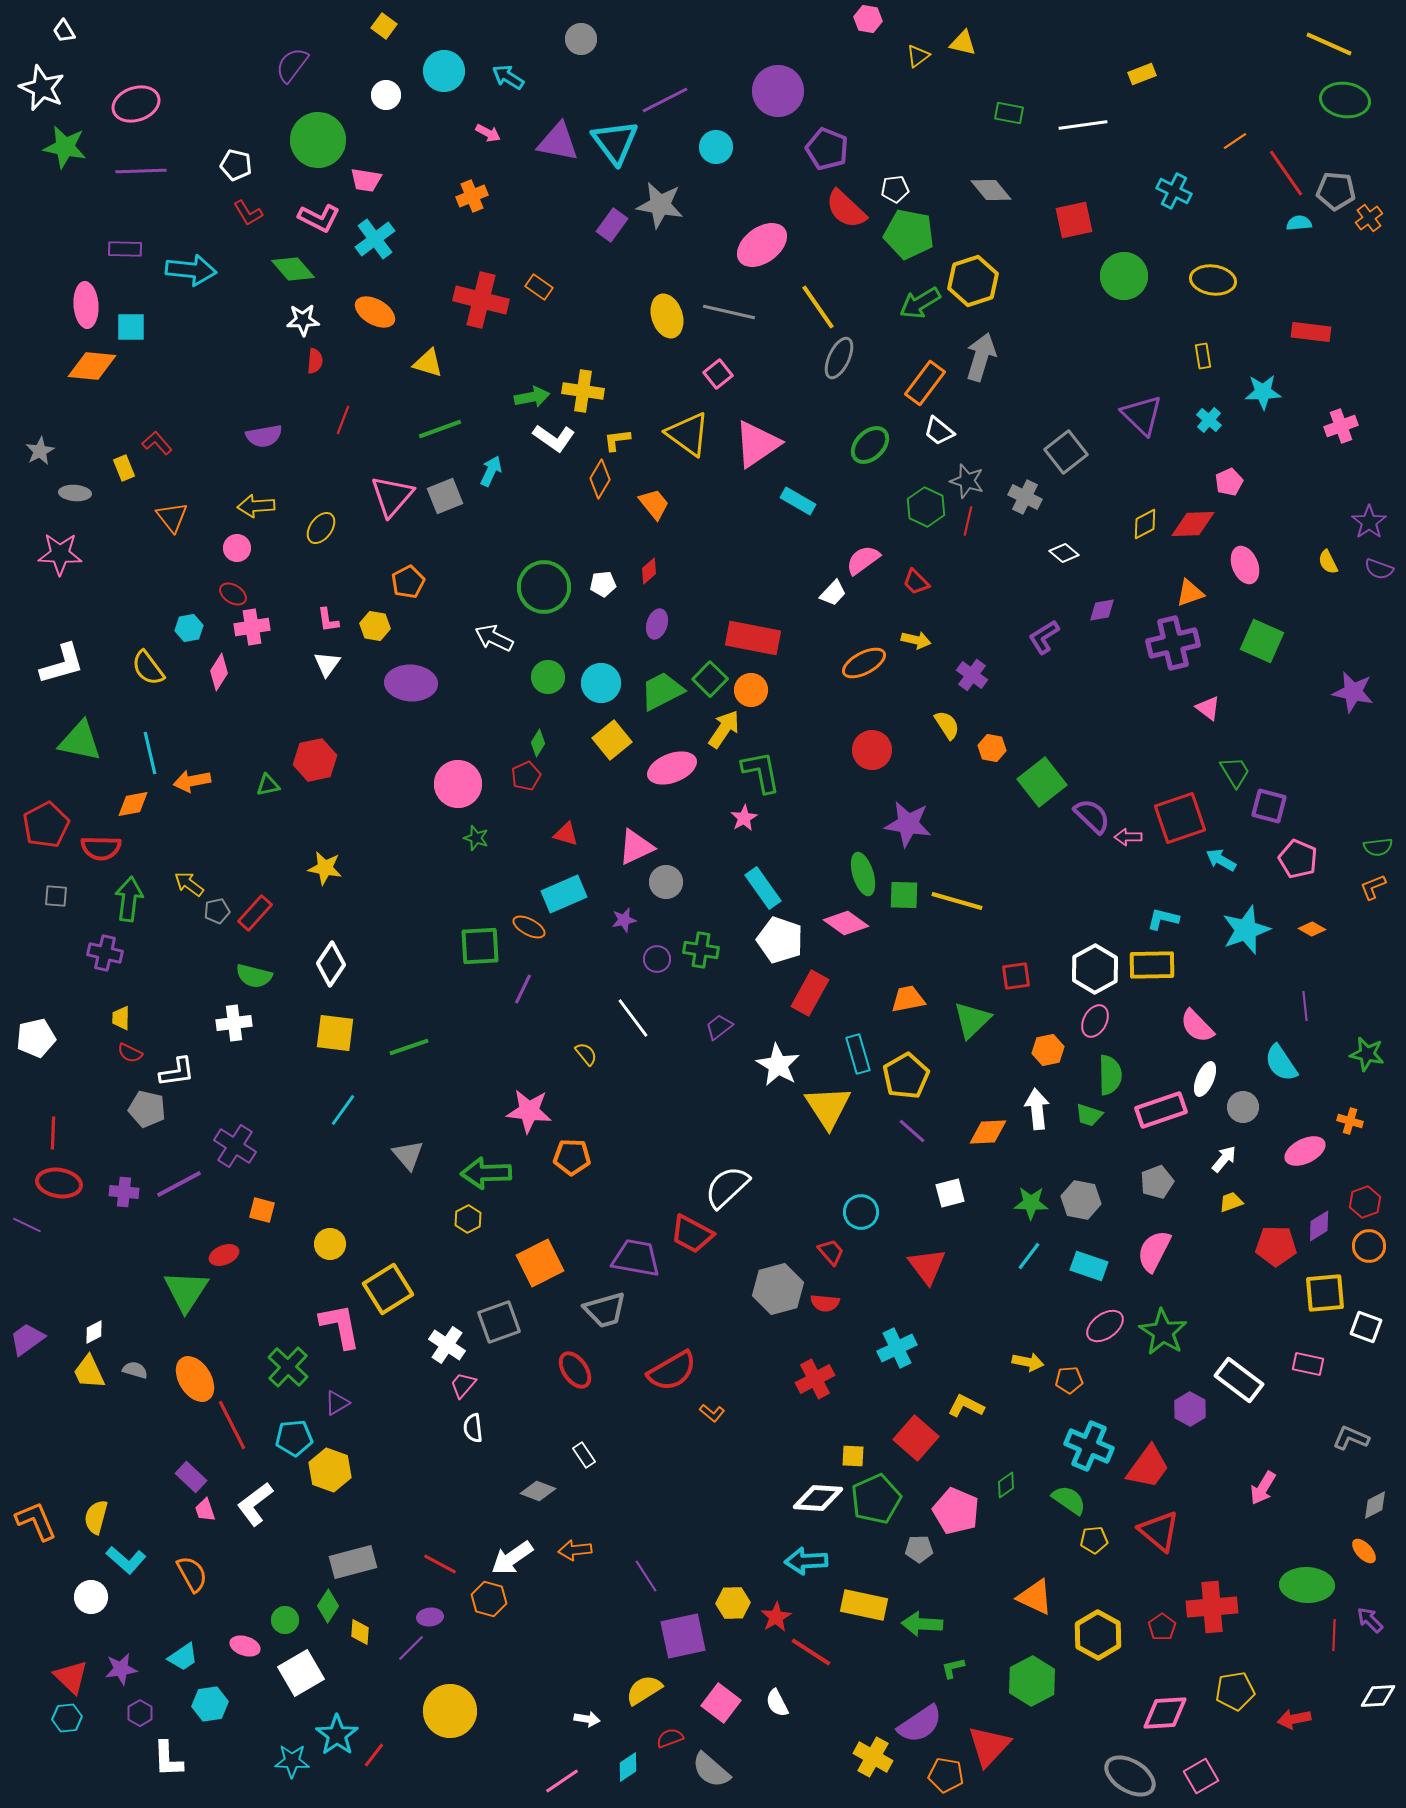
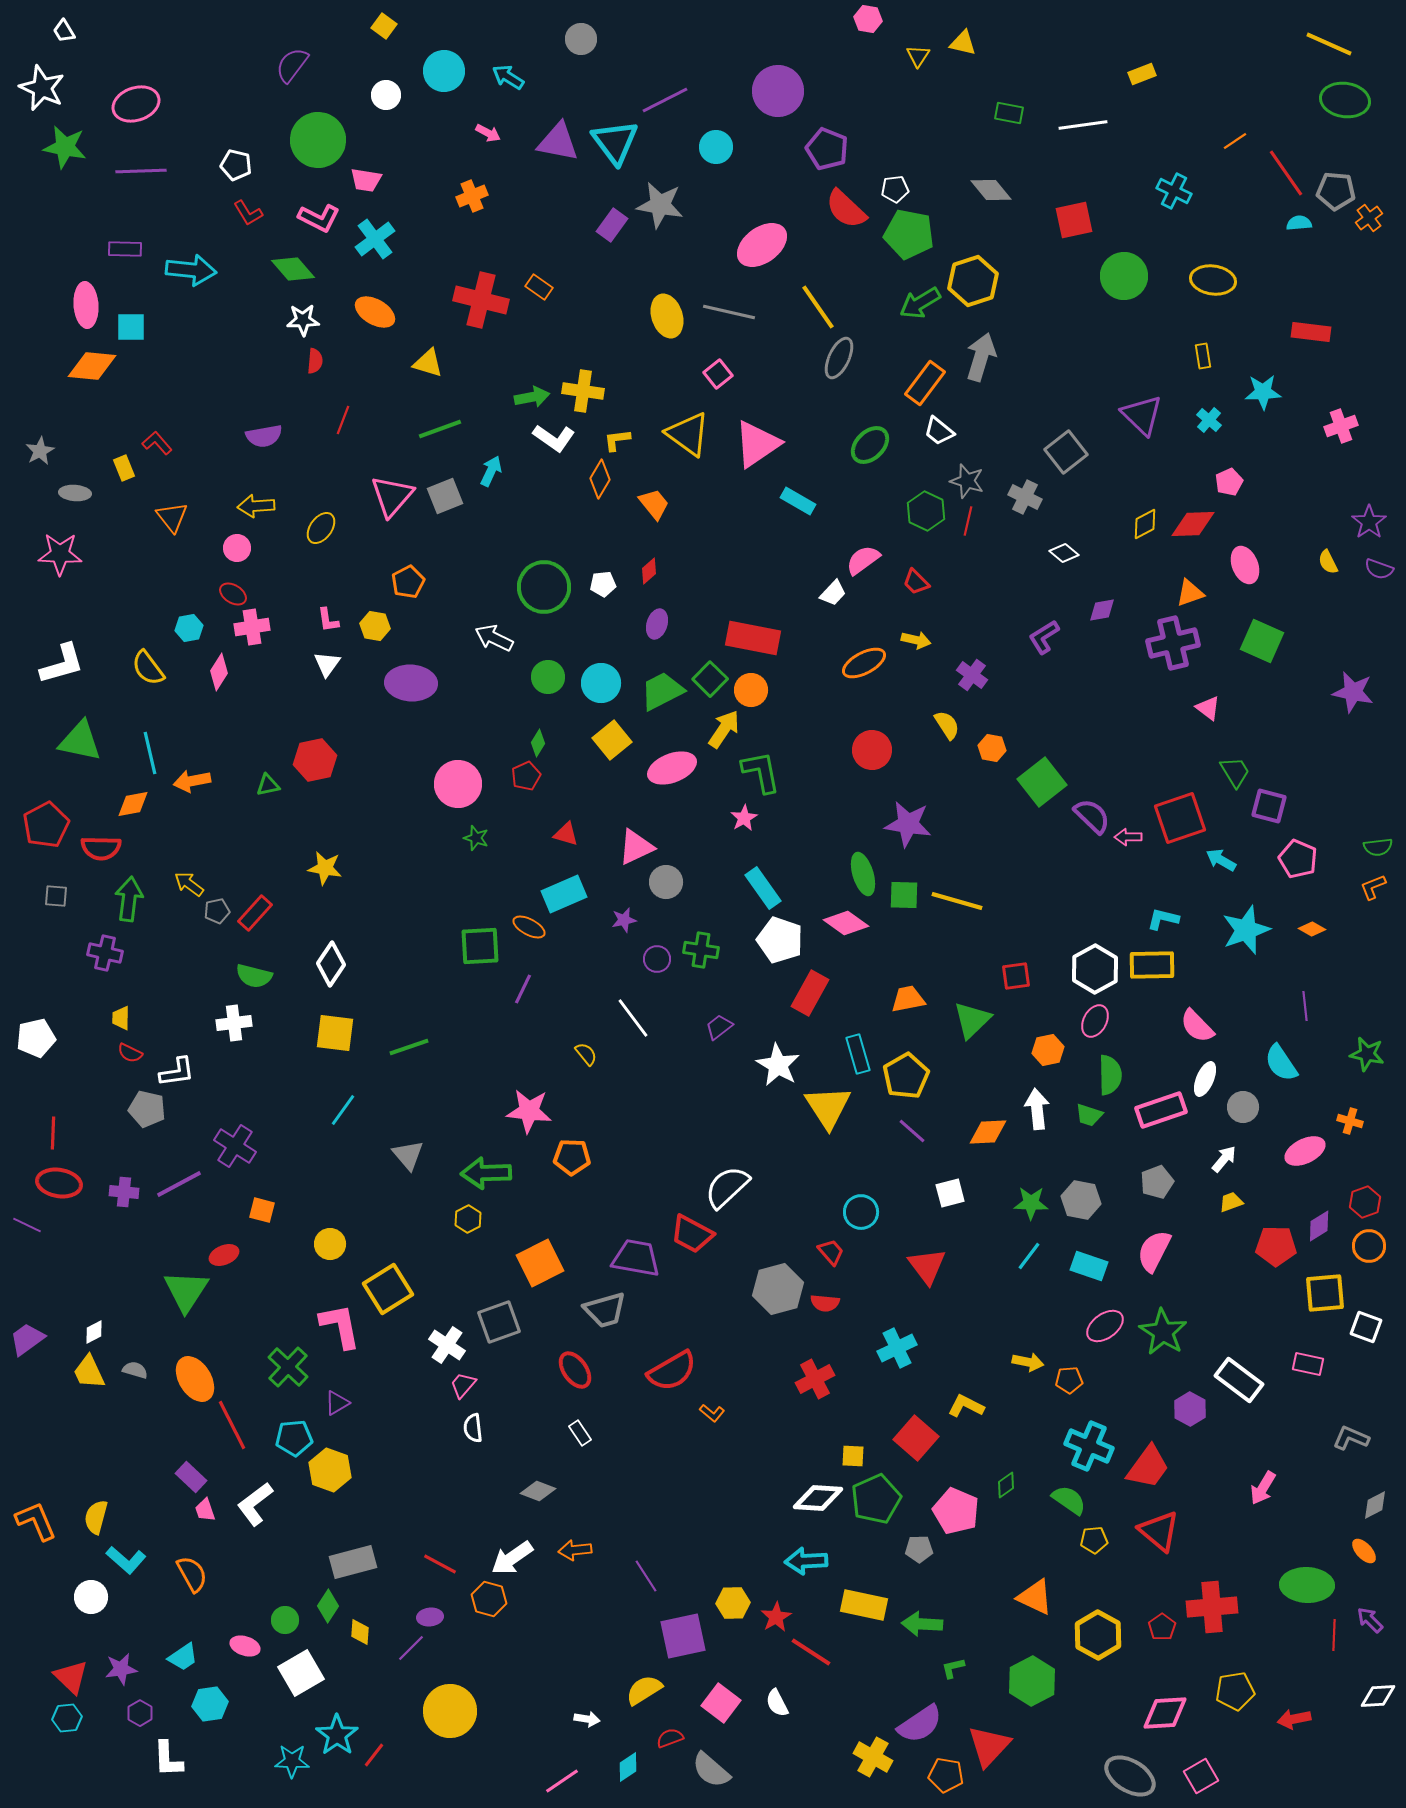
yellow triangle at (918, 56): rotated 20 degrees counterclockwise
green hexagon at (926, 507): moved 4 px down
white rectangle at (584, 1455): moved 4 px left, 22 px up
